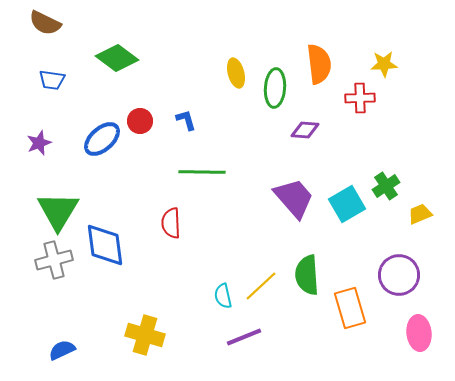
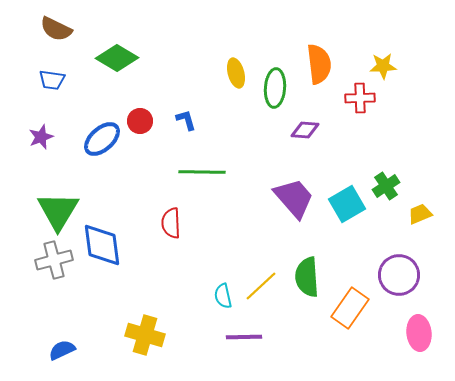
brown semicircle: moved 11 px right, 6 px down
green diamond: rotated 6 degrees counterclockwise
yellow star: moved 1 px left, 2 px down
purple star: moved 2 px right, 6 px up
blue diamond: moved 3 px left
green semicircle: moved 2 px down
orange rectangle: rotated 51 degrees clockwise
purple line: rotated 21 degrees clockwise
